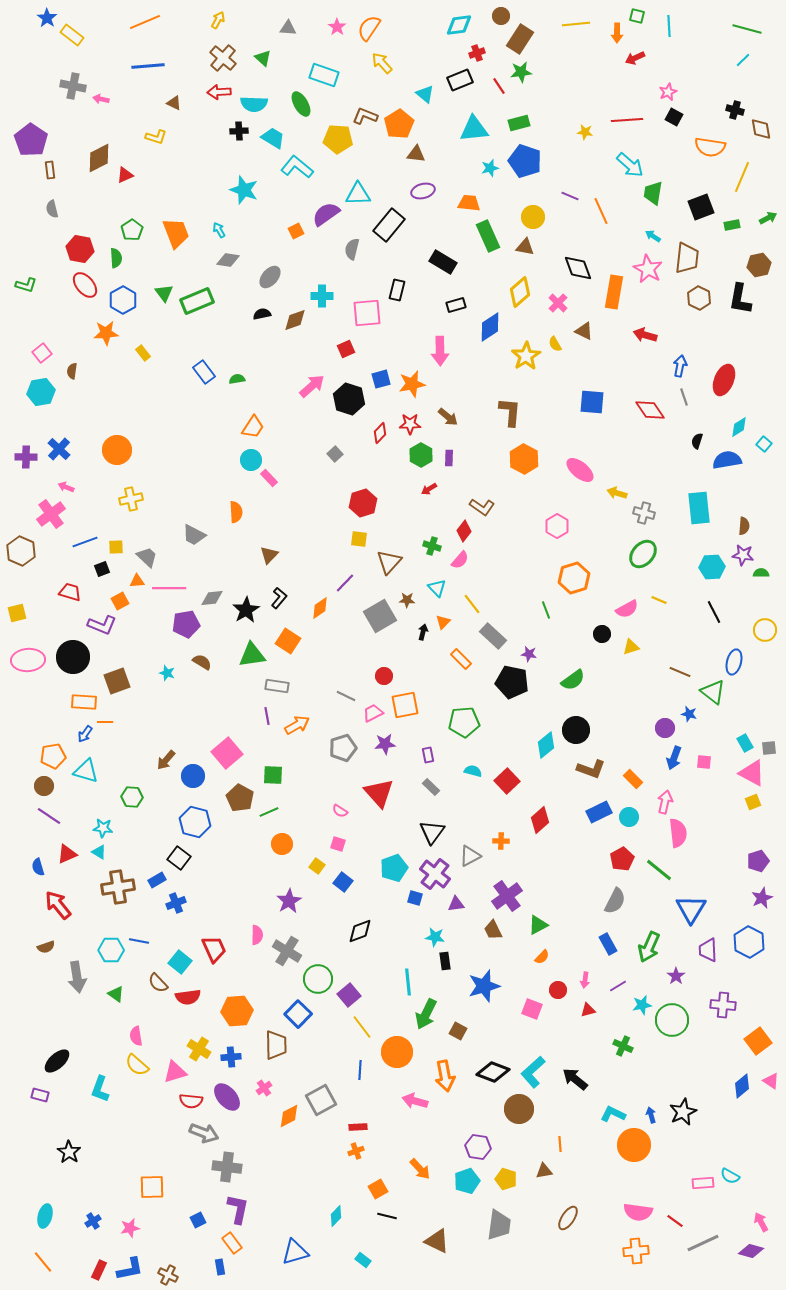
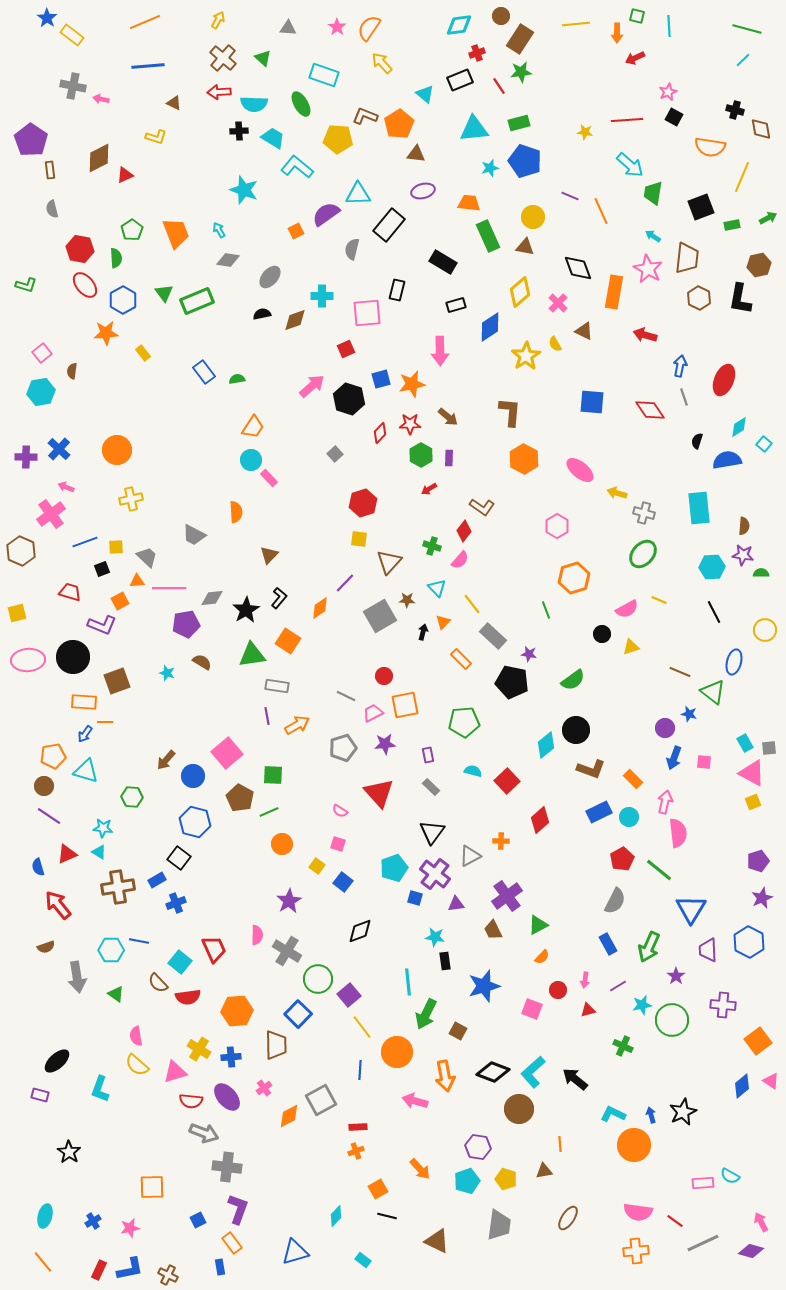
purple L-shape at (238, 1209): rotated 8 degrees clockwise
